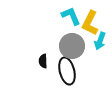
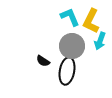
cyan L-shape: moved 1 px left, 1 px down
yellow L-shape: moved 1 px right, 2 px up
black semicircle: rotated 56 degrees counterclockwise
black ellipse: rotated 24 degrees clockwise
